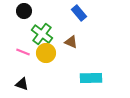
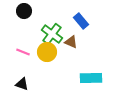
blue rectangle: moved 2 px right, 8 px down
green cross: moved 10 px right
yellow circle: moved 1 px right, 1 px up
